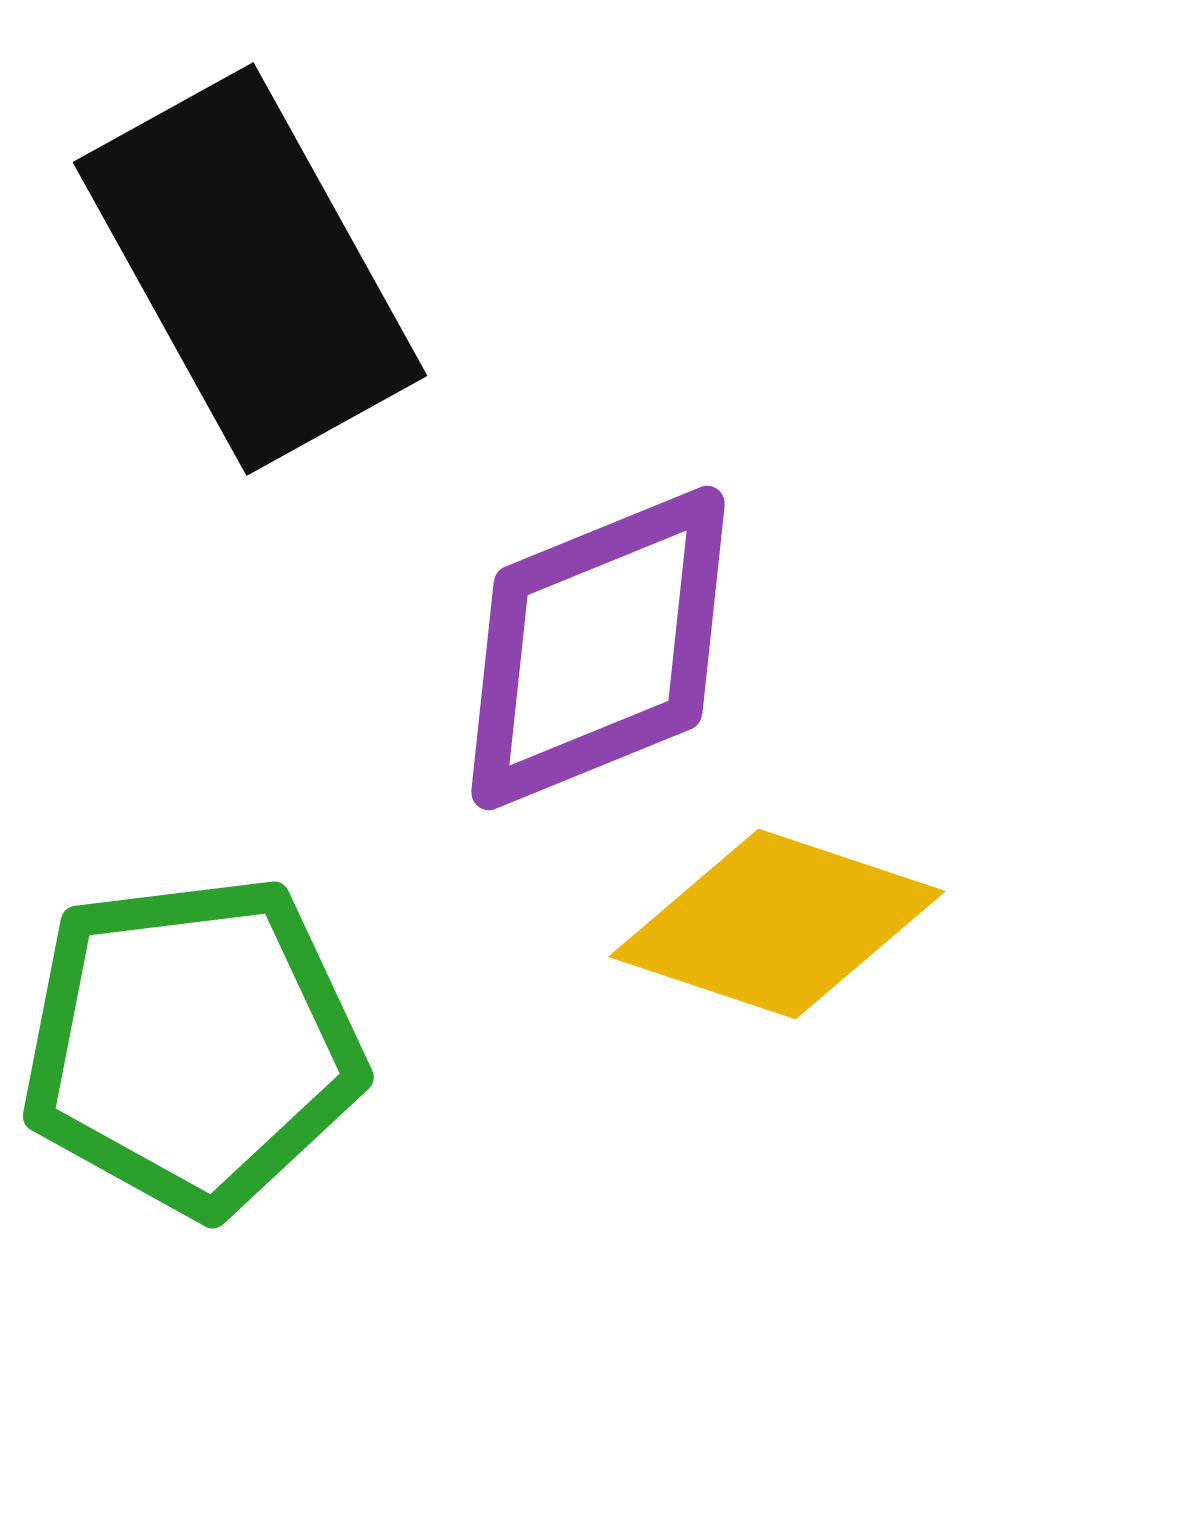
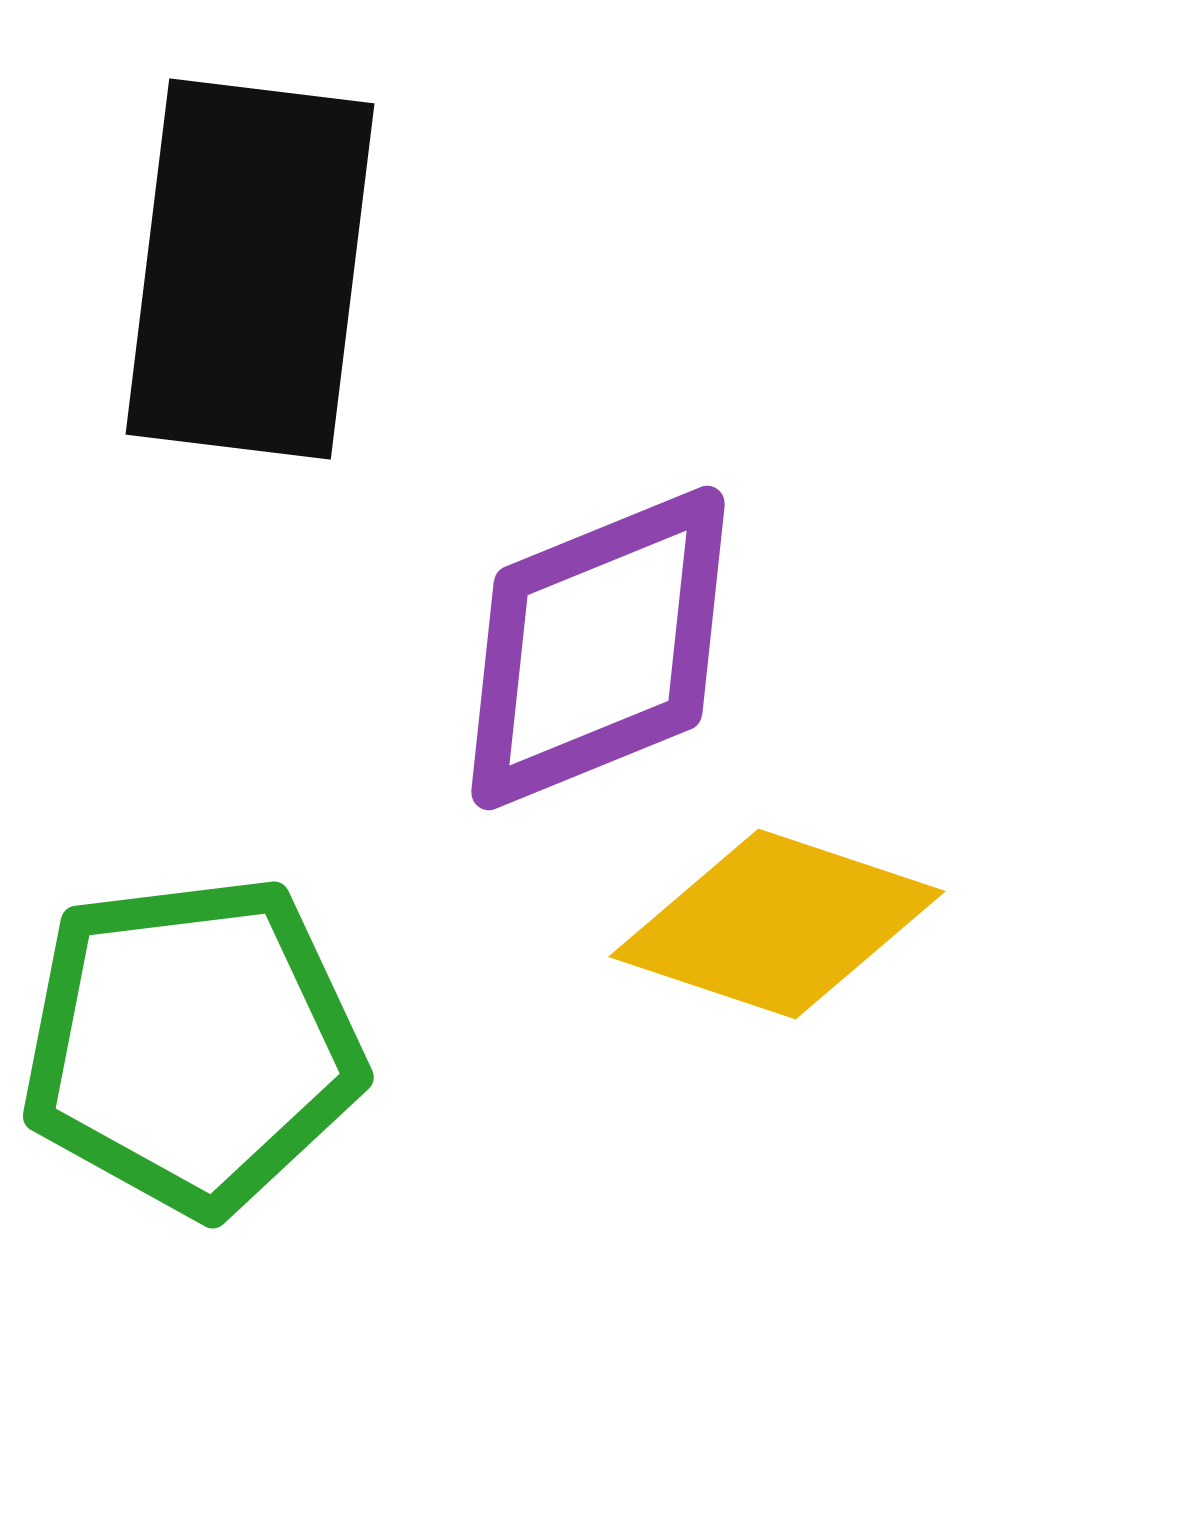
black rectangle: rotated 36 degrees clockwise
